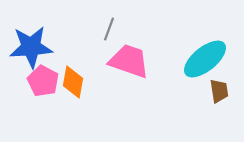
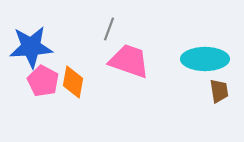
cyan ellipse: rotated 39 degrees clockwise
